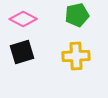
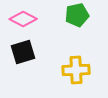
black square: moved 1 px right
yellow cross: moved 14 px down
